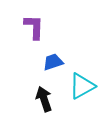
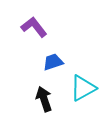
purple L-shape: rotated 40 degrees counterclockwise
cyan triangle: moved 1 px right, 2 px down
